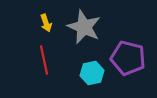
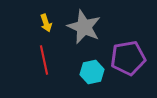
purple pentagon: rotated 24 degrees counterclockwise
cyan hexagon: moved 1 px up
